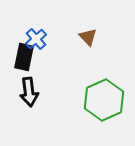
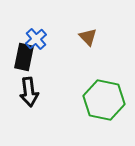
green hexagon: rotated 24 degrees counterclockwise
